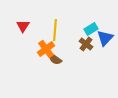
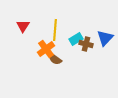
cyan rectangle: moved 15 px left, 10 px down
brown cross: rotated 24 degrees counterclockwise
